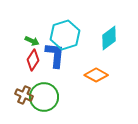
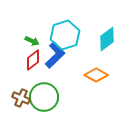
cyan diamond: moved 2 px left, 1 px down
blue L-shape: rotated 40 degrees clockwise
red diamond: rotated 20 degrees clockwise
brown cross: moved 3 px left, 3 px down
